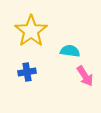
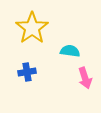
yellow star: moved 1 px right, 3 px up
pink arrow: moved 2 px down; rotated 15 degrees clockwise
